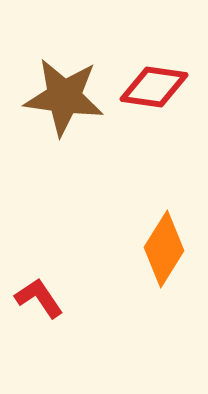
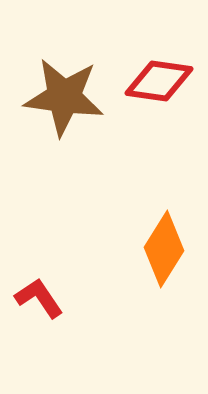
red diamond: moved 5 px right, 6 px up
